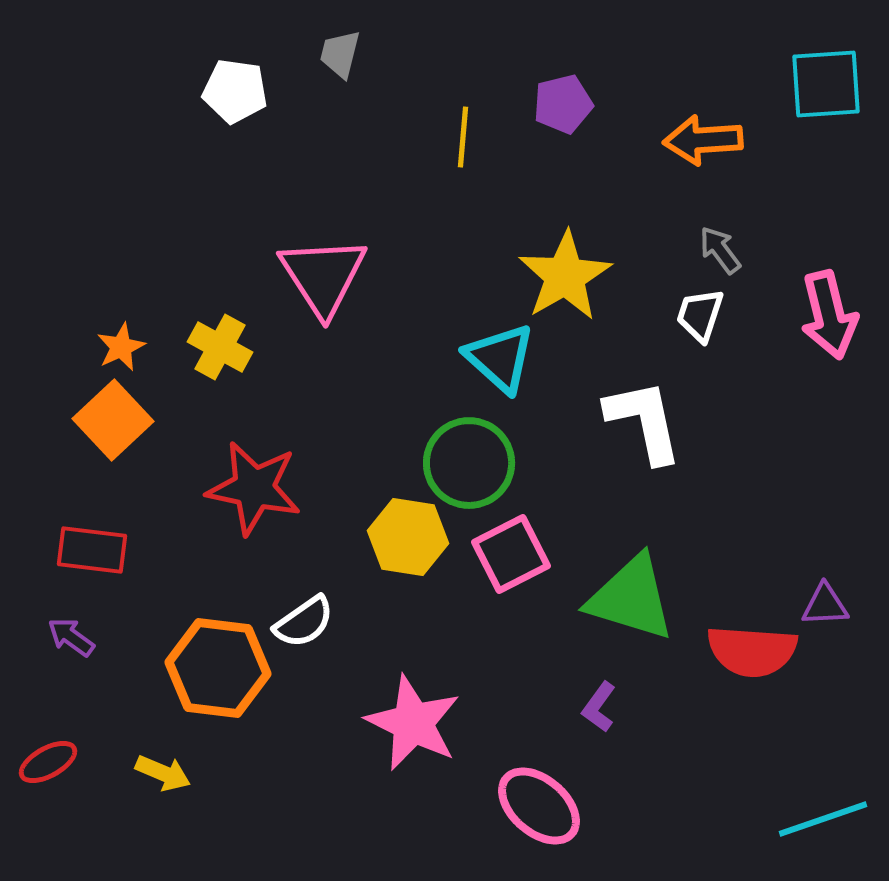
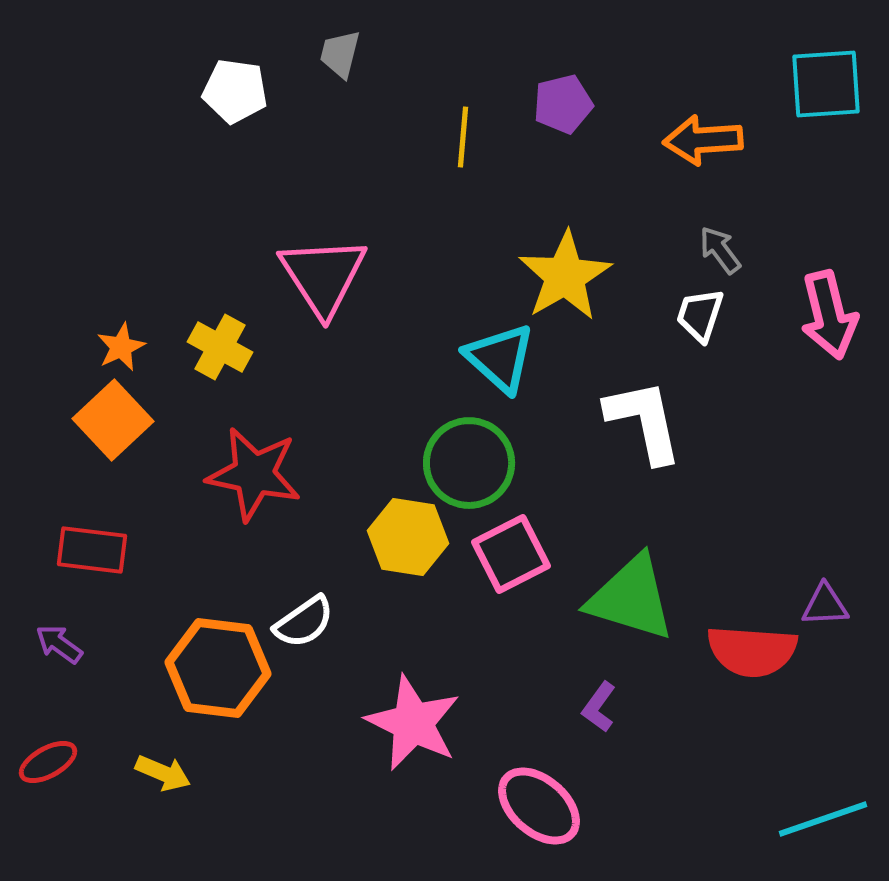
red star: moved 14 px up
purple arrow: moved 12 px left, 7 px down
